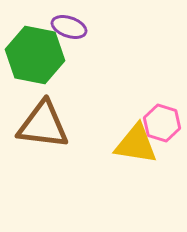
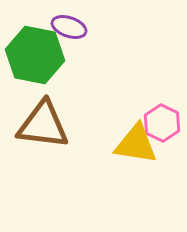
pink hexagon: rotated 9 degrees clockwise
